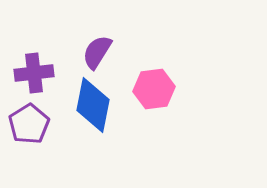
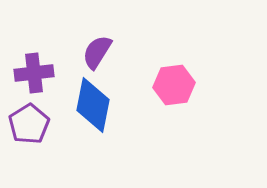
pink hexagon: moved 20 px right, 4 px up
